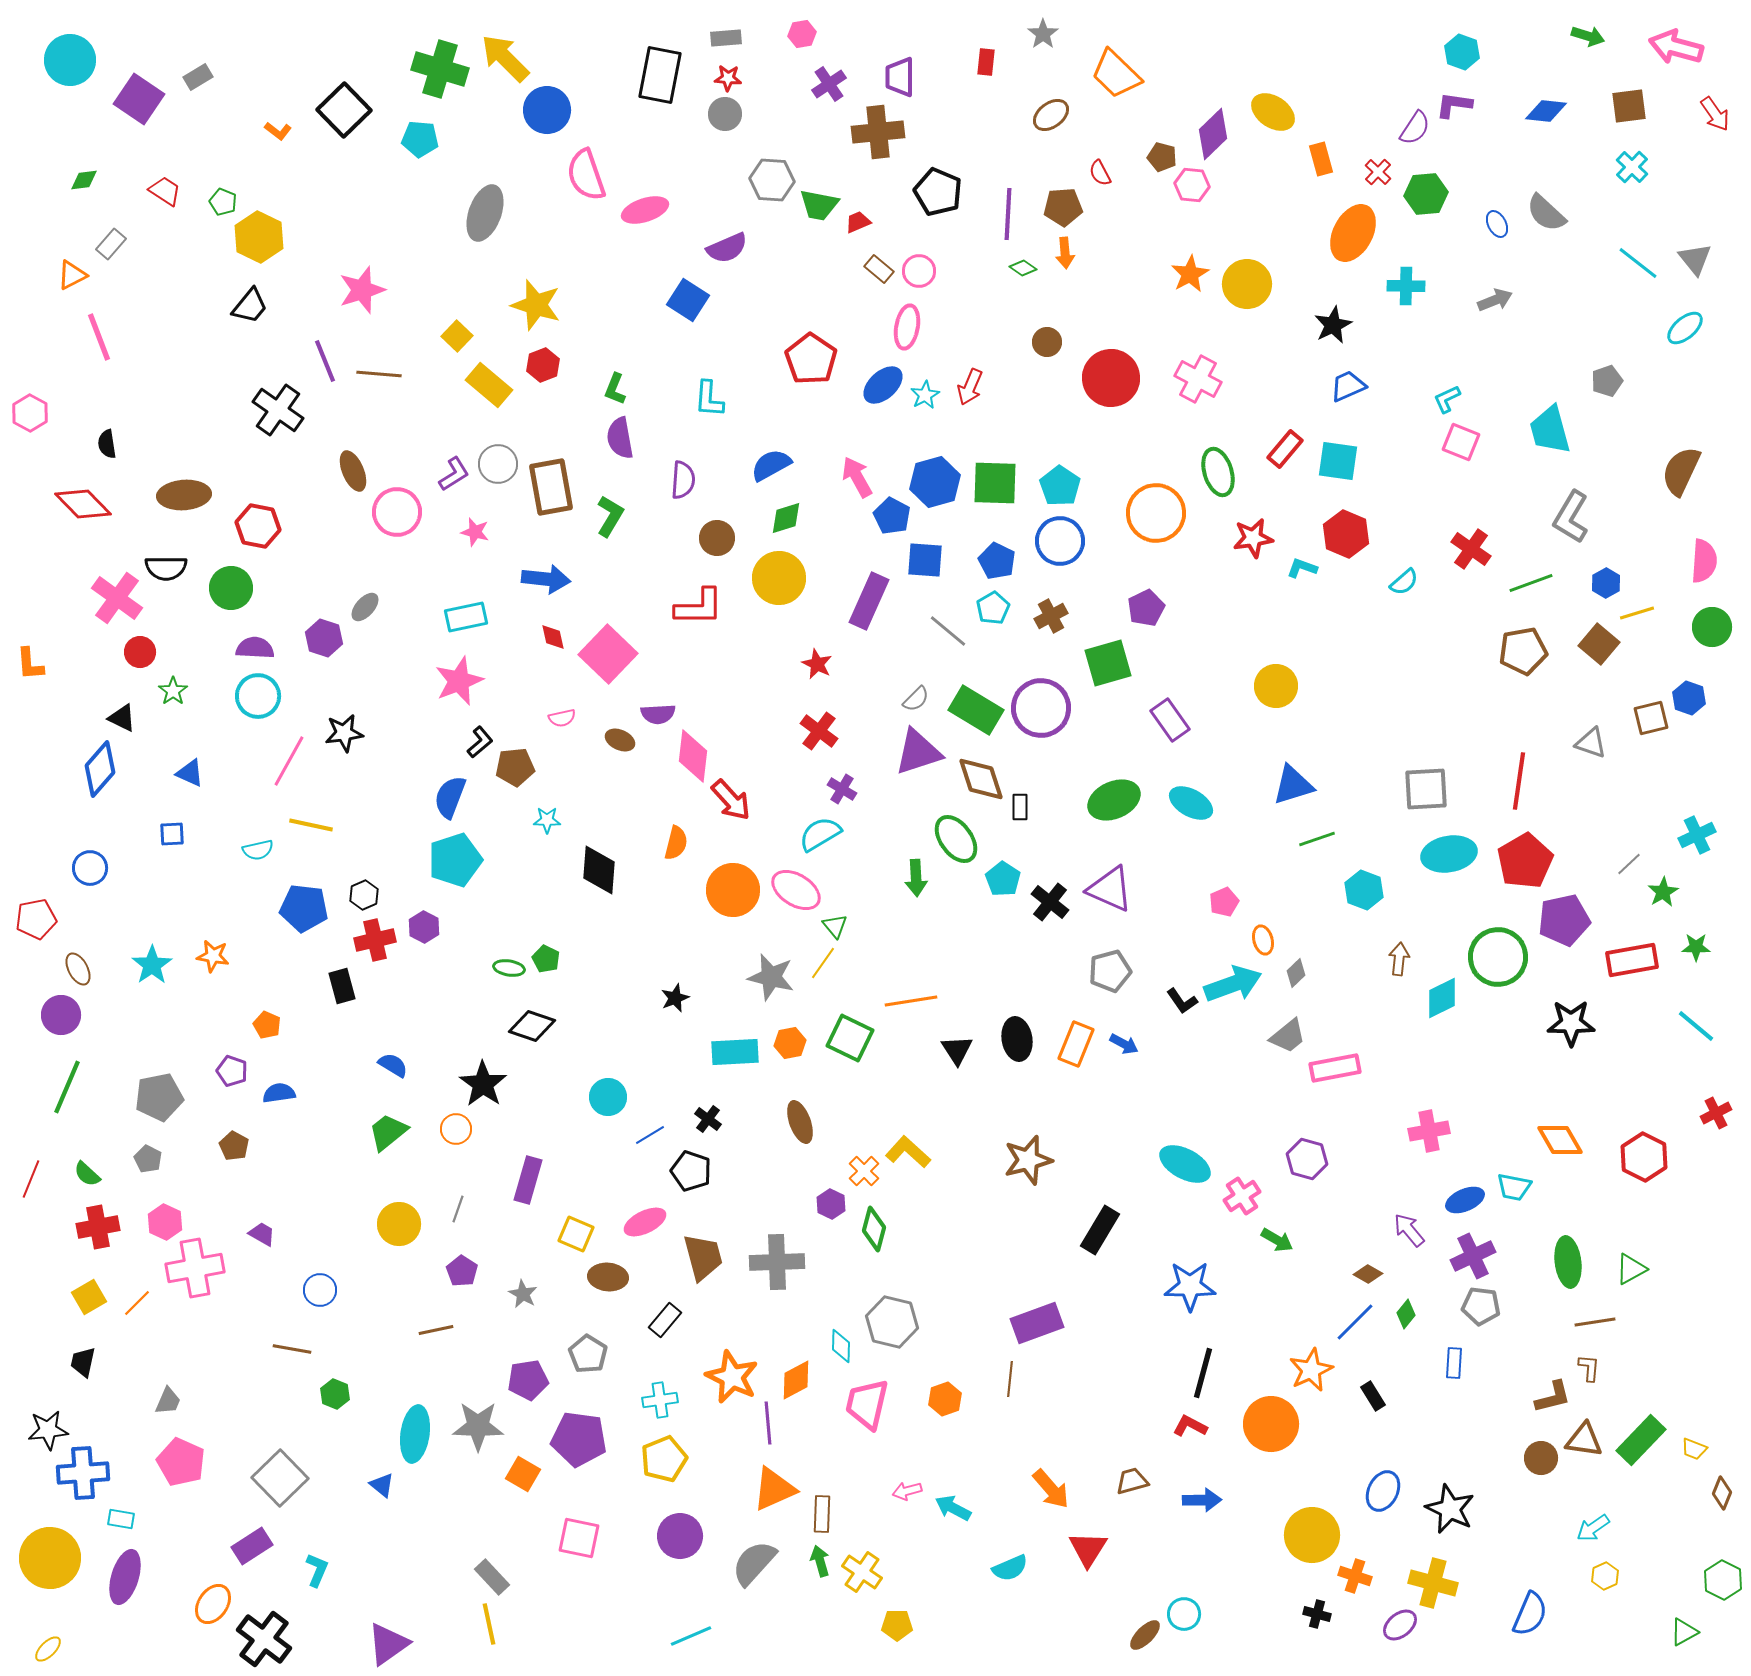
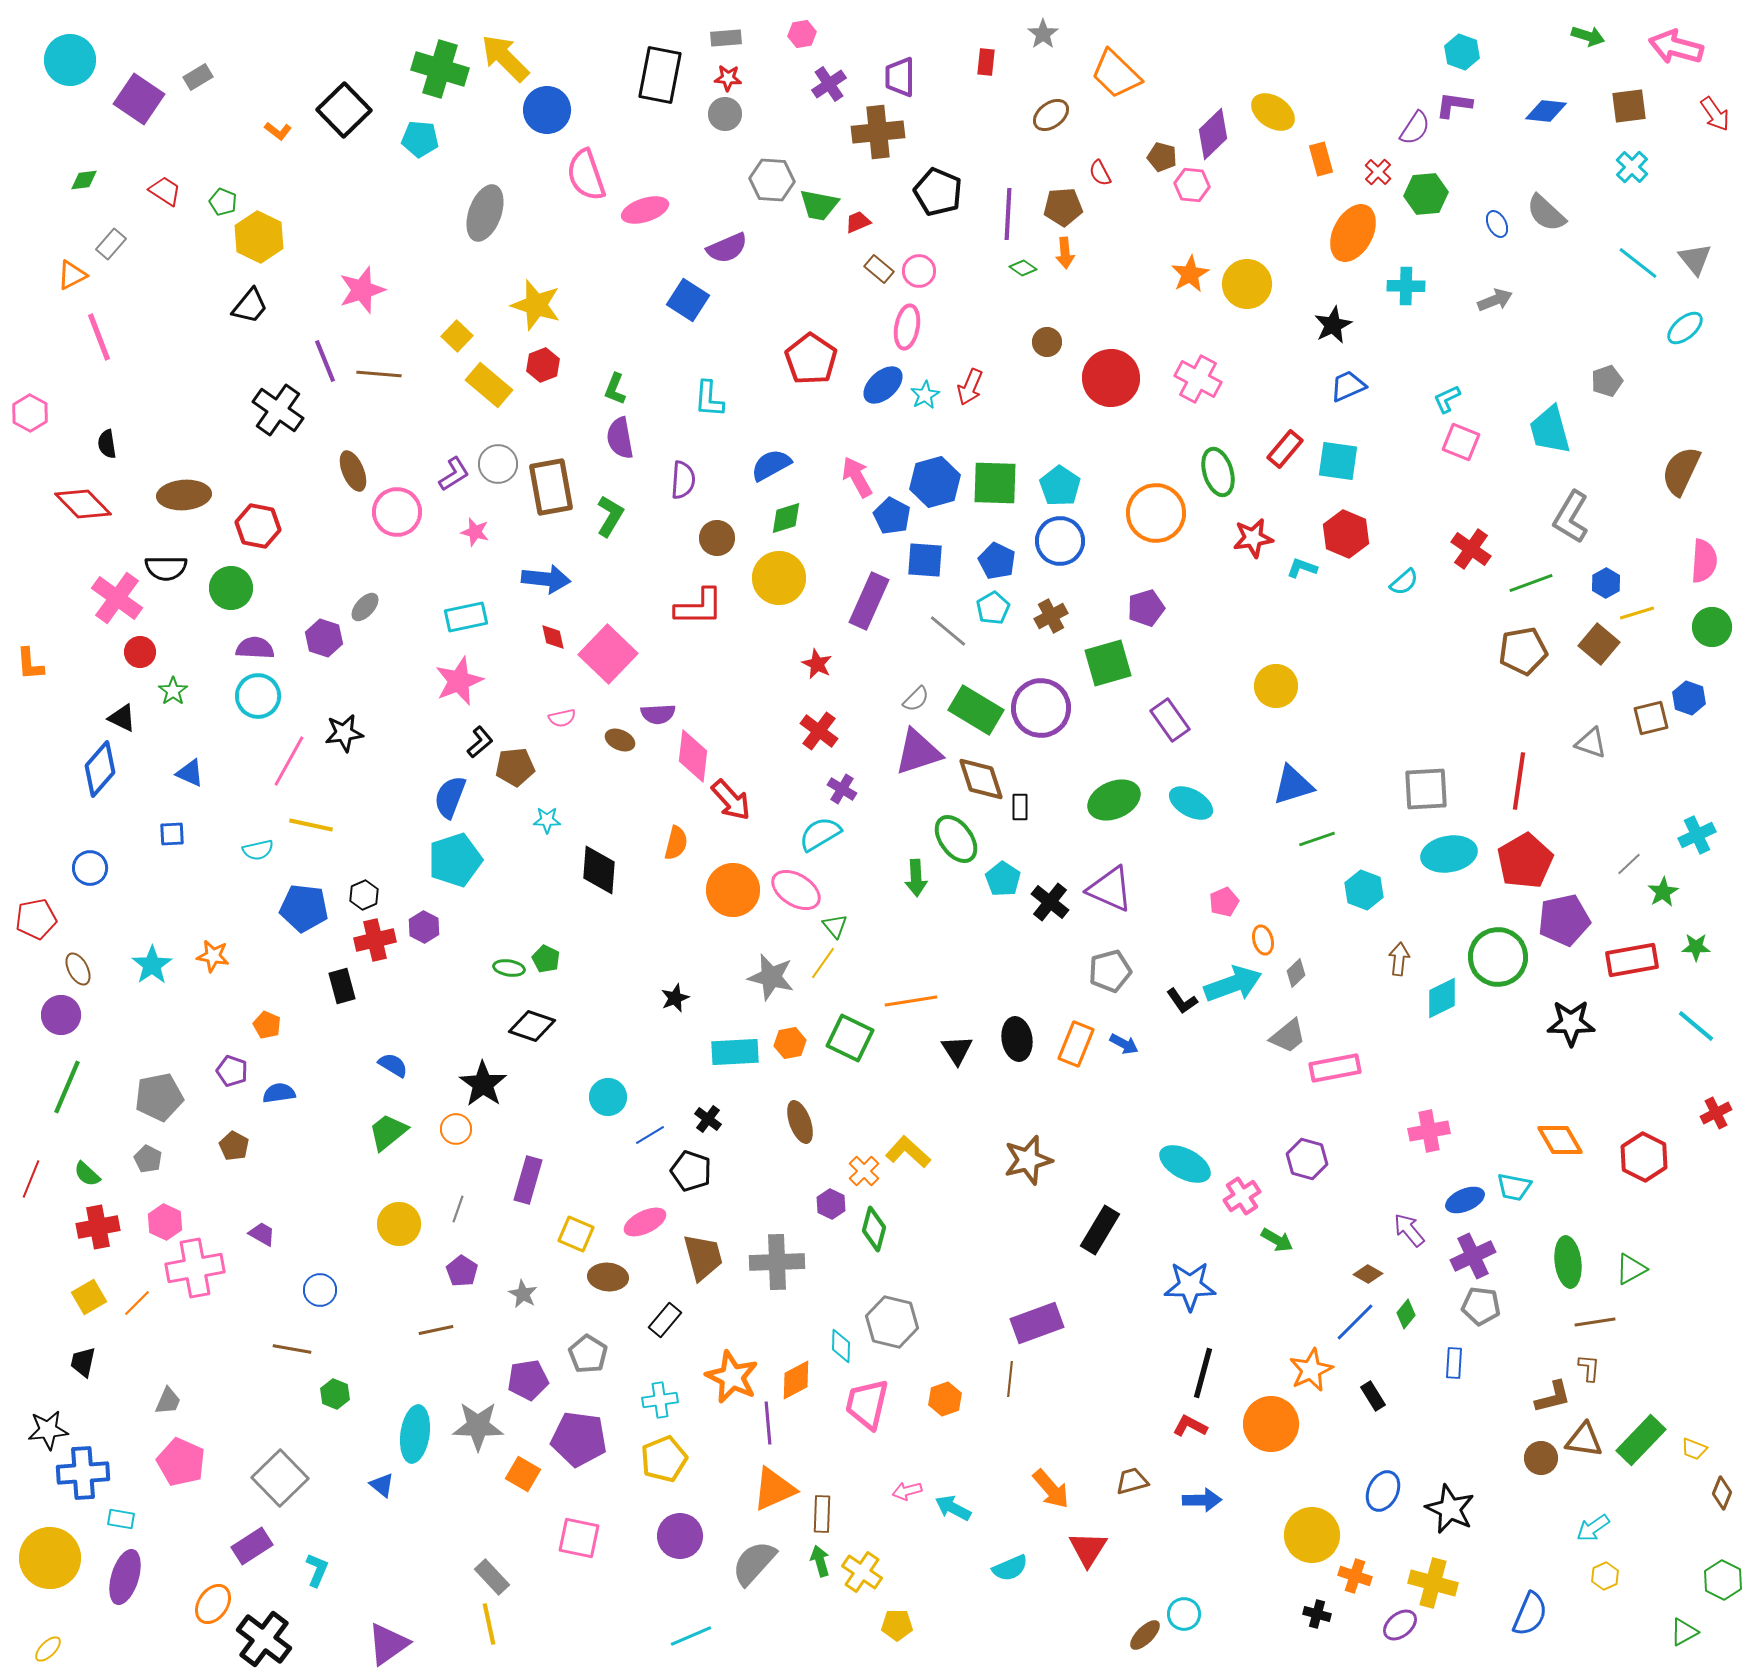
purple pentagon at (1146, 608): rotated 9 degrees clockwise
